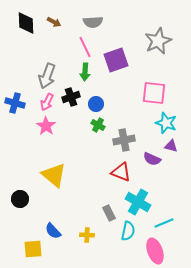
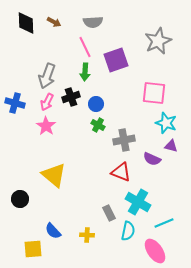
pink ellipse: rotated 15 degrees counterclockwise
